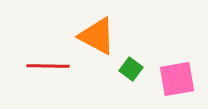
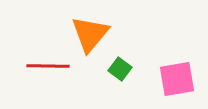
orange triangle: moved 7 px left, 2 px up; rotated 42 degrees clockwise
green square: moved 11 px left
